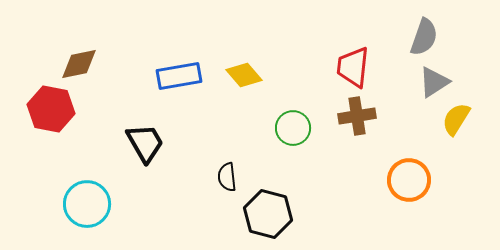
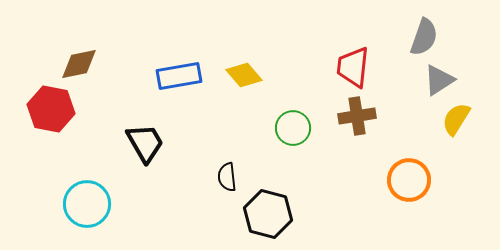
gray triangle: moved 5 px right, 2 px up
